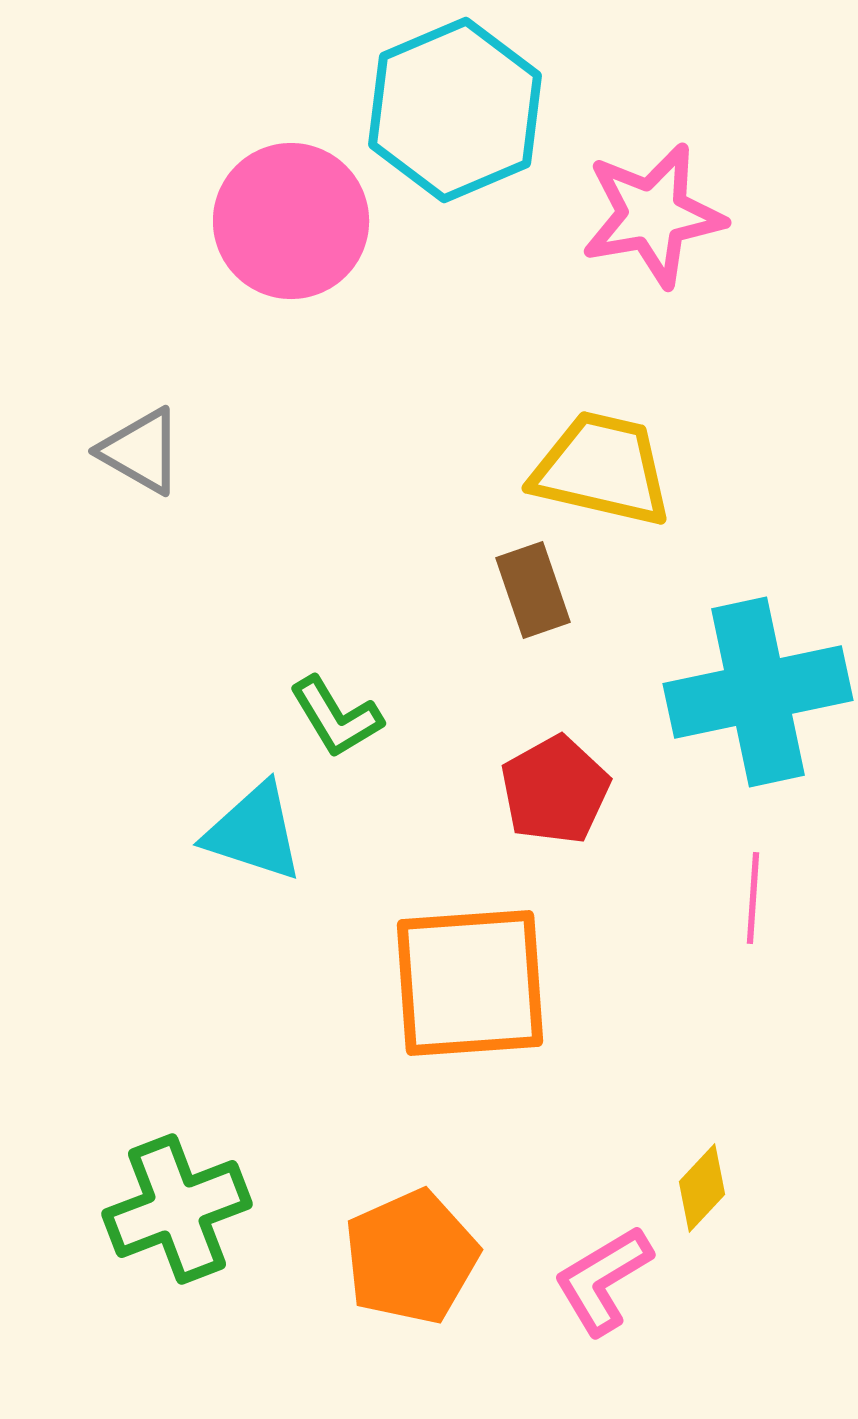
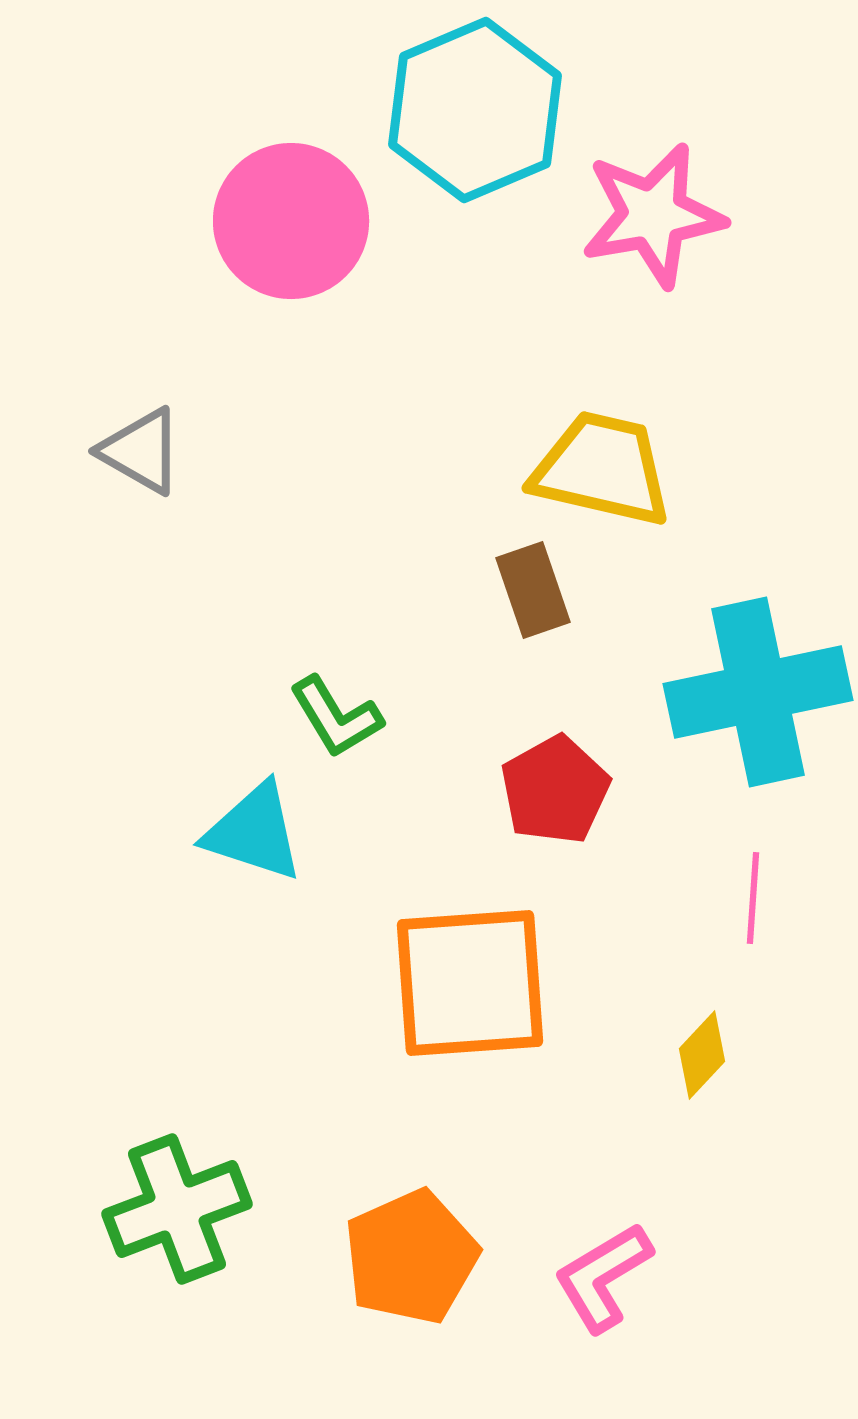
cyan hexagon: moved 20 px right
yellow diamond: moved 133 px up
pink L-shape: moved 3 px up
